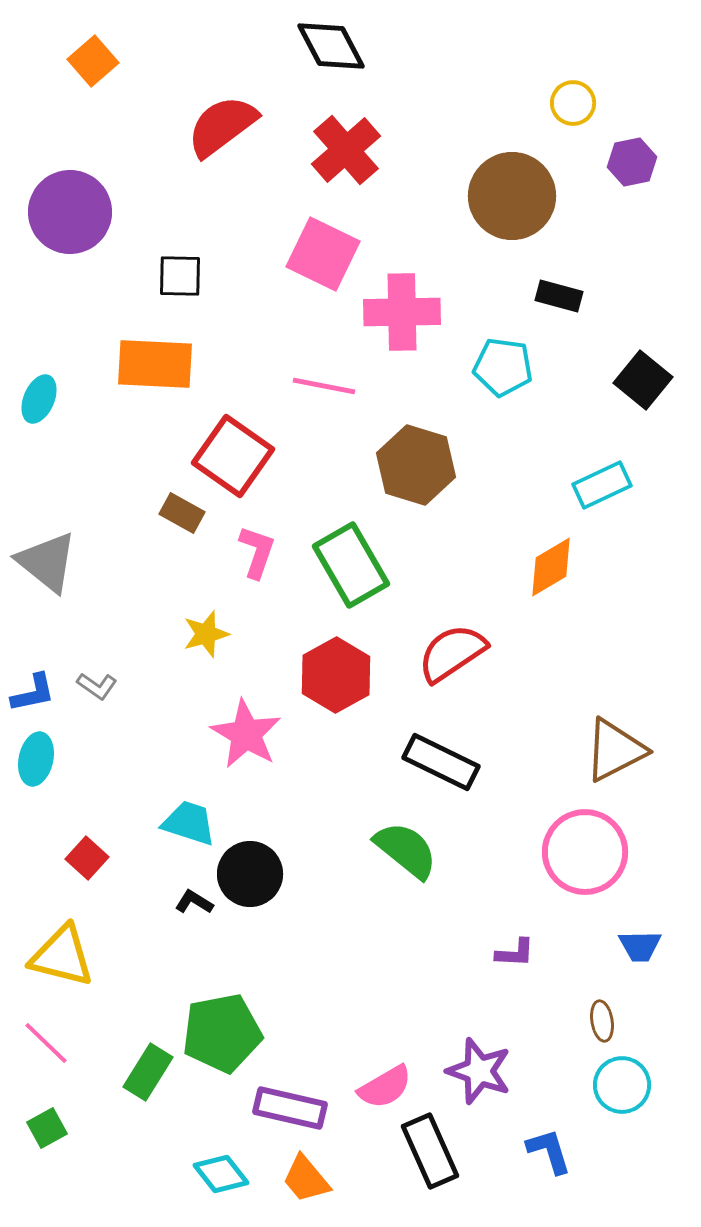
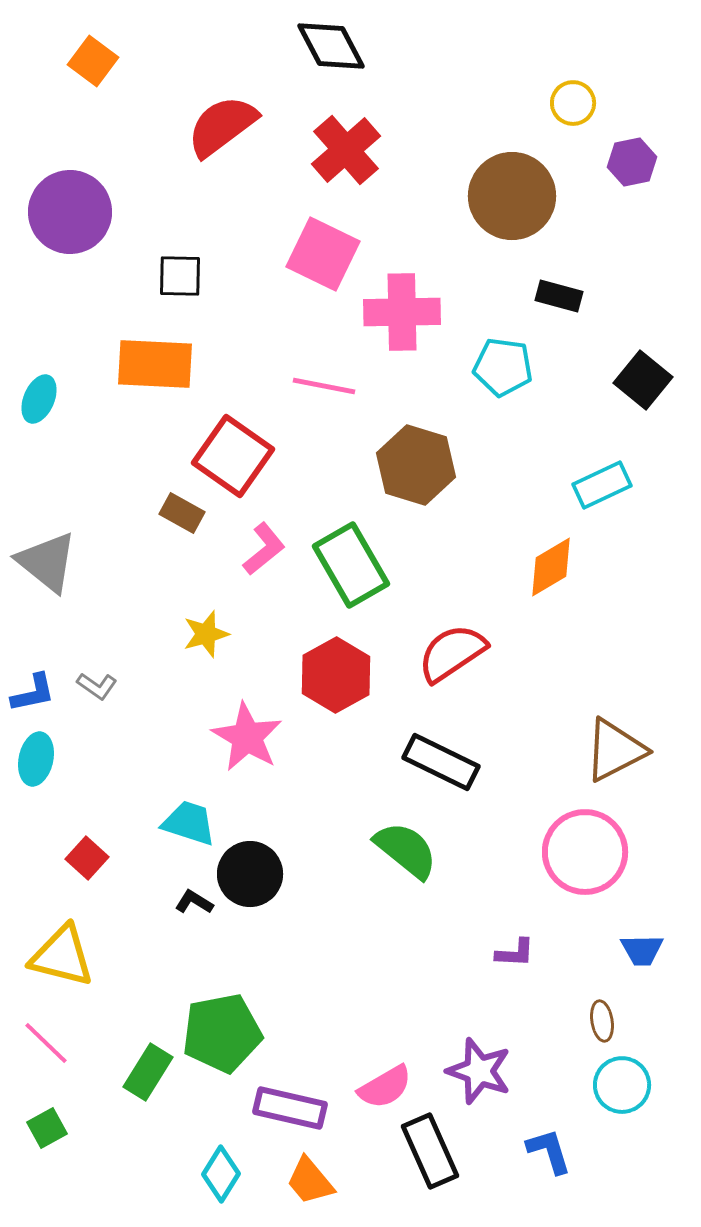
orange square at (93, 61): rotated 12 degrees counterclockwise
pink L-shape at (257, 552): moved 7 px right, 3 px up; rotated 32 degrees clockwise
pink star at (246, 734): moved 1 px right, 3 px down
blue trapezoid at (640, 946): moved 2 px right, 4 px down
cyan diamond at (221, 1174): rotated 70 degrees clockwise
orange trapezoid at (306, 1179): moved 4 px right, 2 px down
